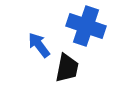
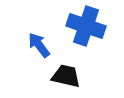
black trapezoid: moved 1 px left, 8 px down; rotated 88 degrees counterclockwise
